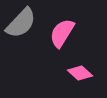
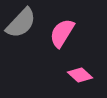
pink diamond: moved 2 px down
